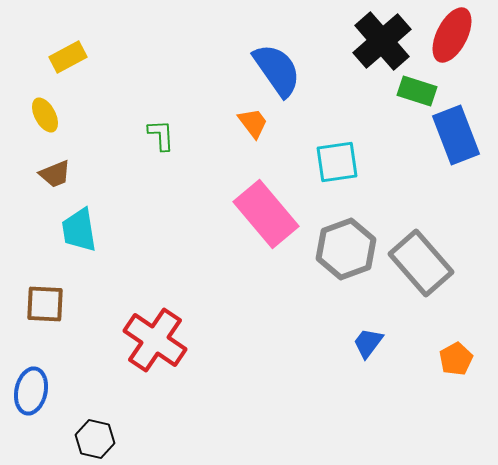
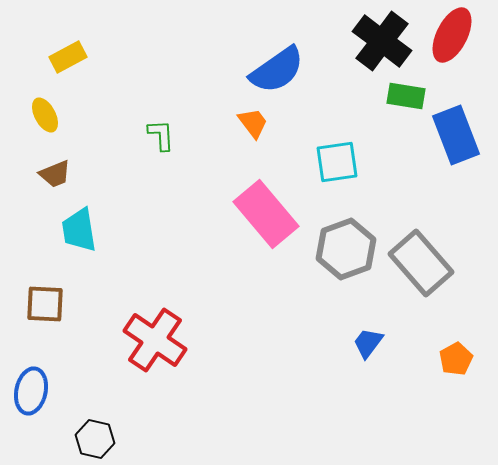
black cross: rotated 12 degrees counterclockwise
blue semicircle: rotated 90 degrees clockwise
green rectangle: moved 11 px left, 5 px down; rotated 9 degrees counterclockwise
